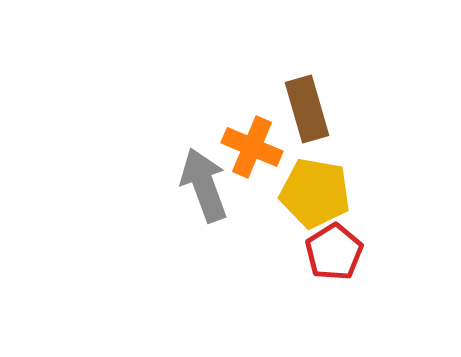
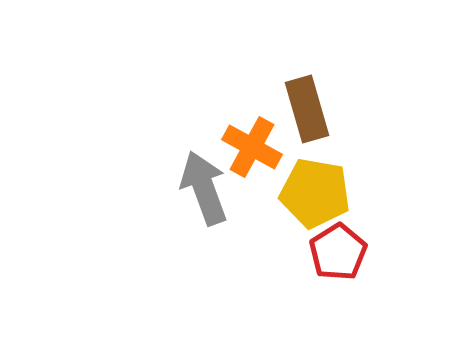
orange cross: rotated 6 degrees clockwise
gray arrow: moved 3 px down
red pentagon: moved 4 px right
